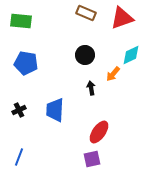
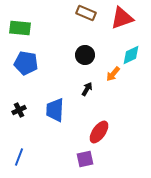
green rectangle: moved 1 px left, 7 px down
black arrow: moved 4 px left, 1 px down; rotated 40 degrees clockwise
purple square: moved 7 px left
